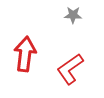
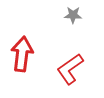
red arrow: moved 3 px left
